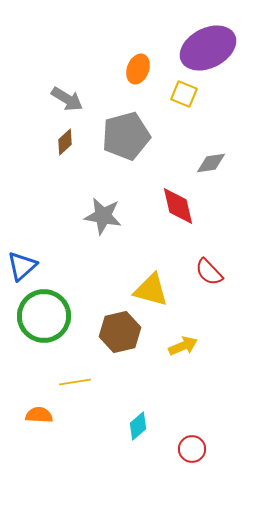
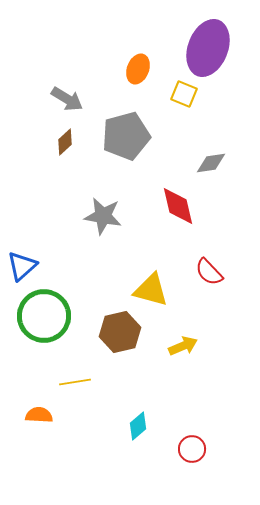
purple ellipse: rotated 42 degrees counterclockwise
